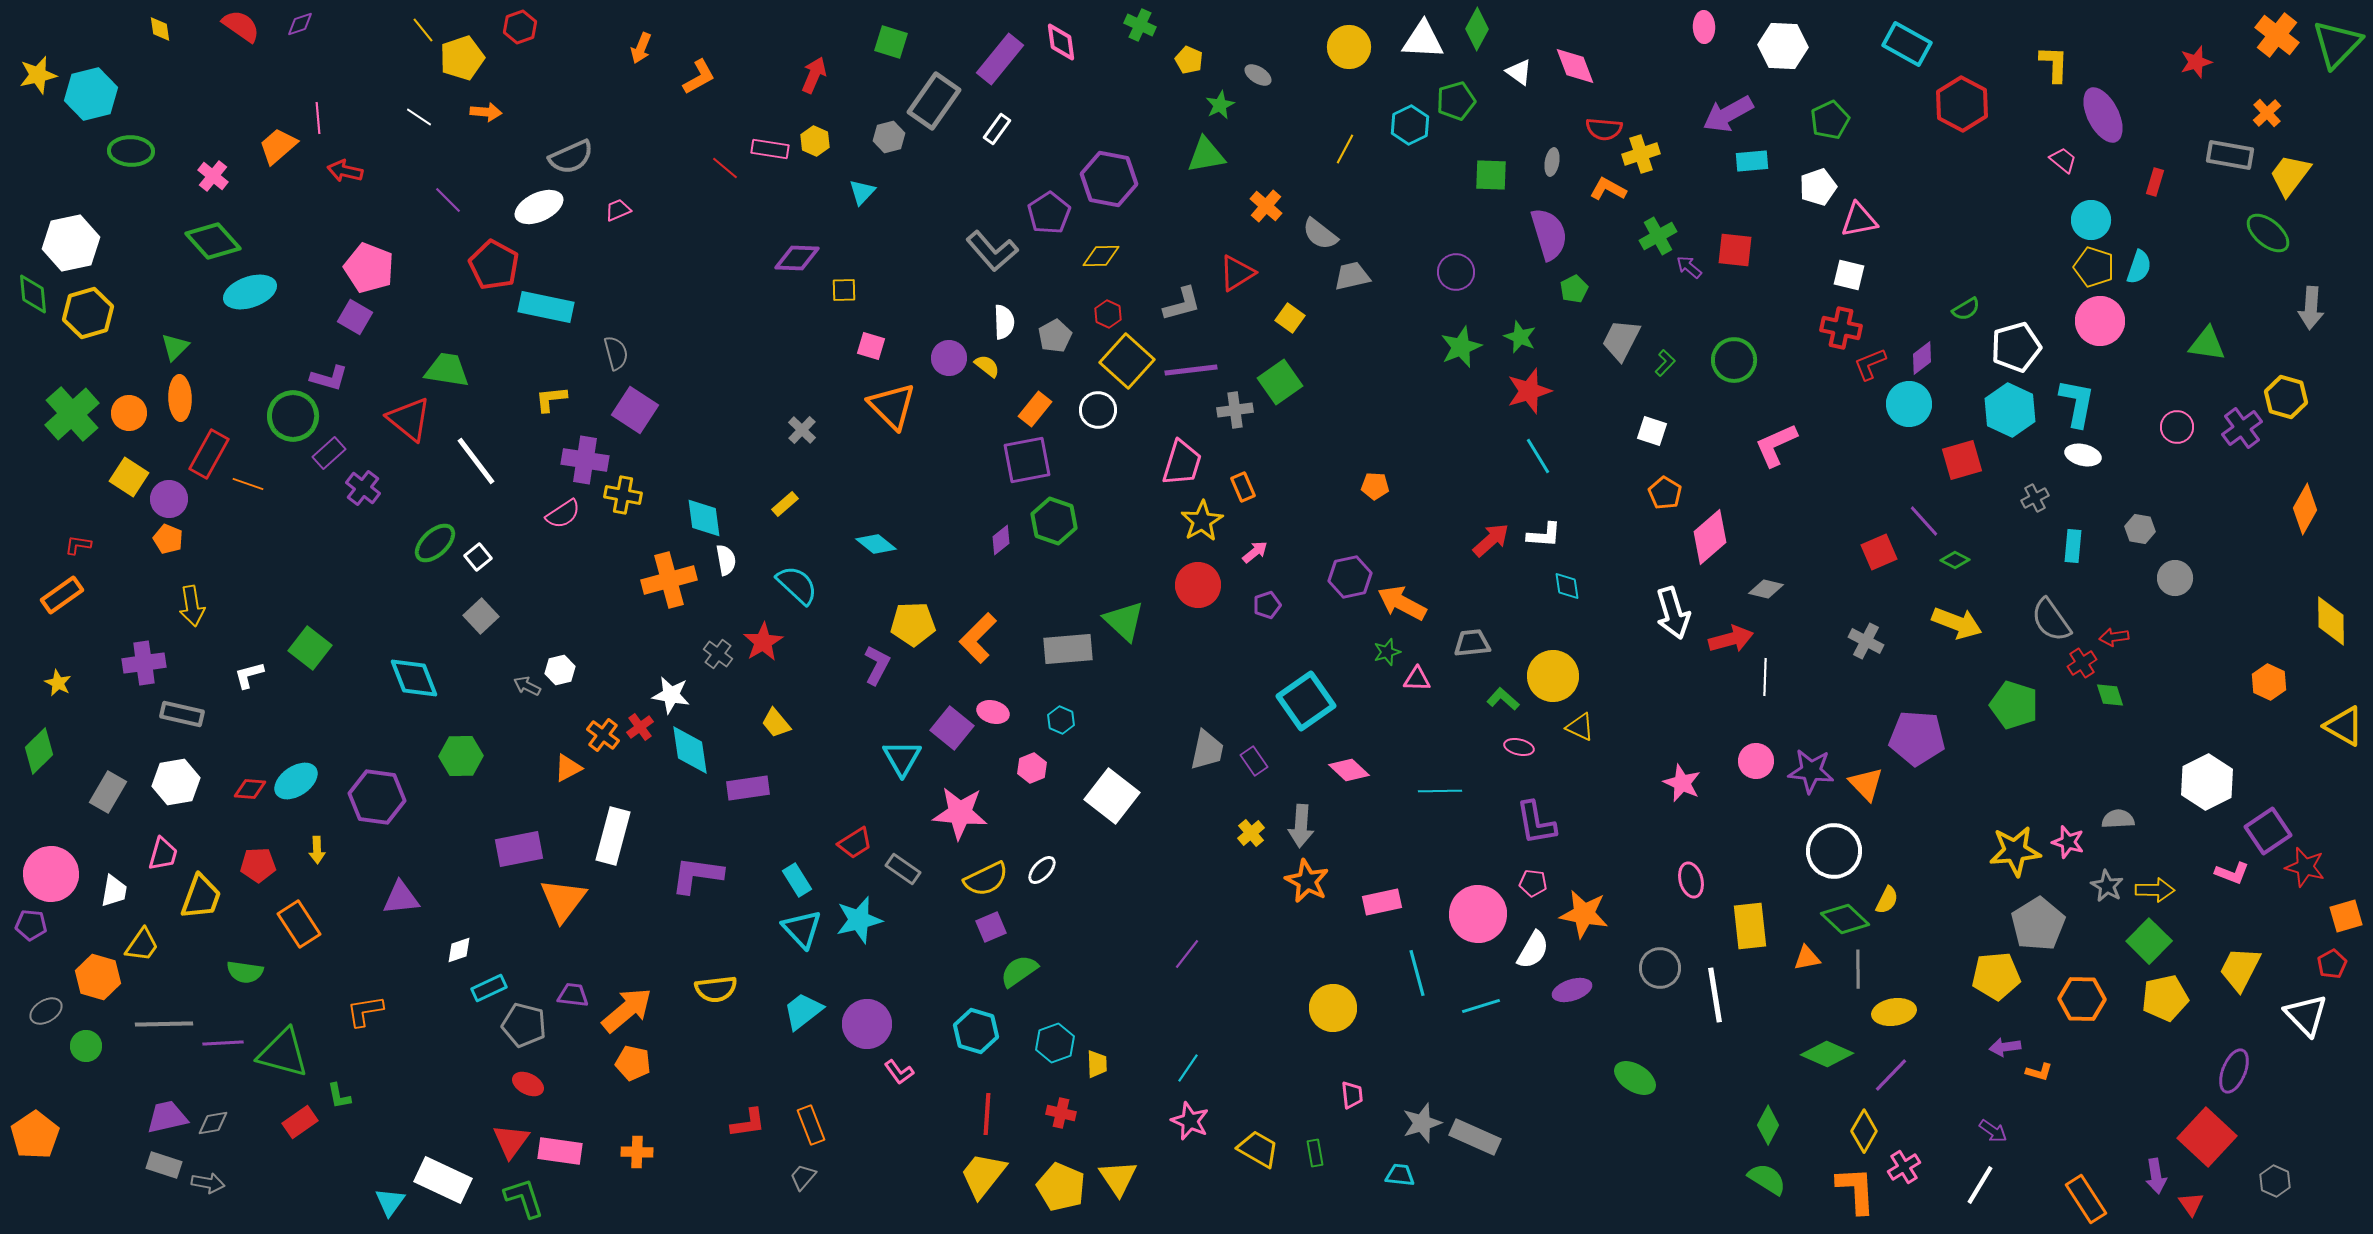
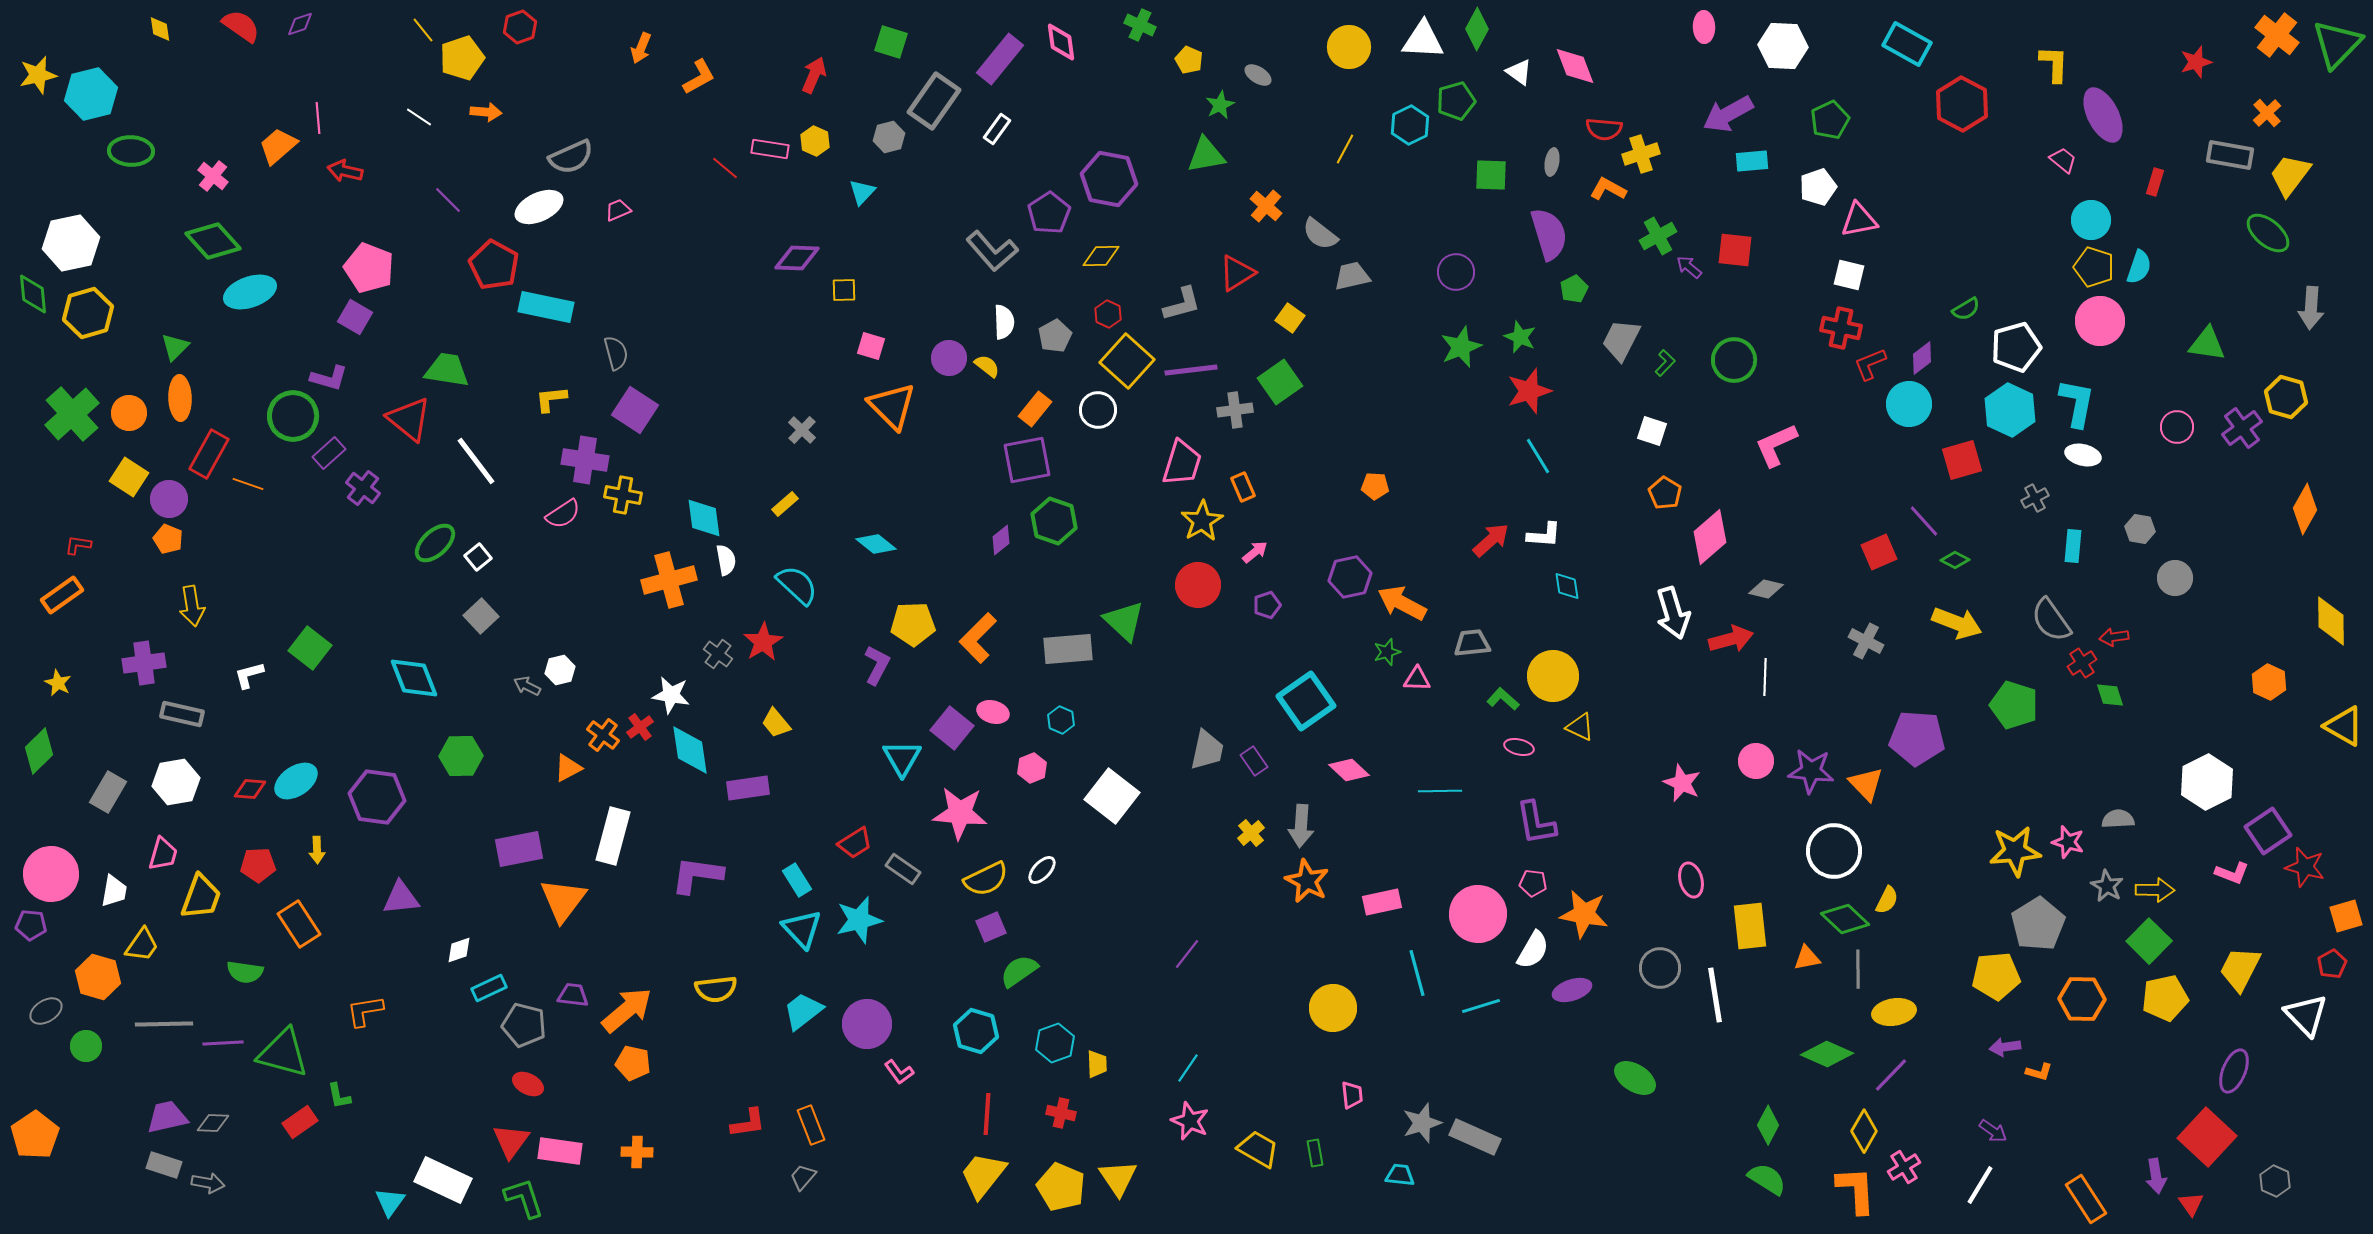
gray diamond at (213, 1123): rotated 12 degrees clockwise
